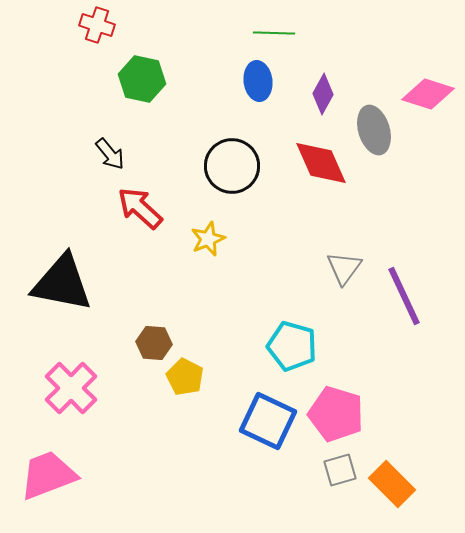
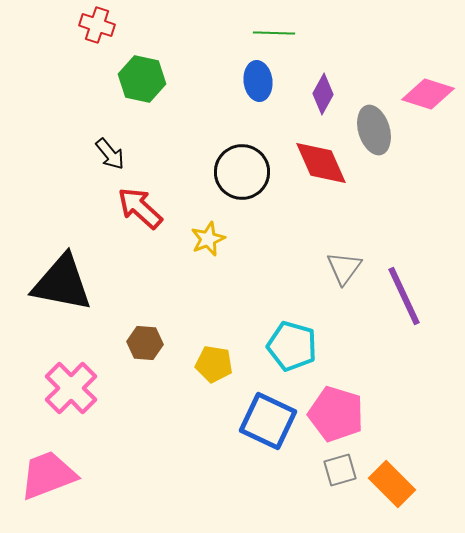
black circle: moved 10 px right, 6 px down
brown hexagon: moved 9 px left
yellow pentagon: moved 29 px right, 13 px up; rotated 18 degrees counterclockwise
